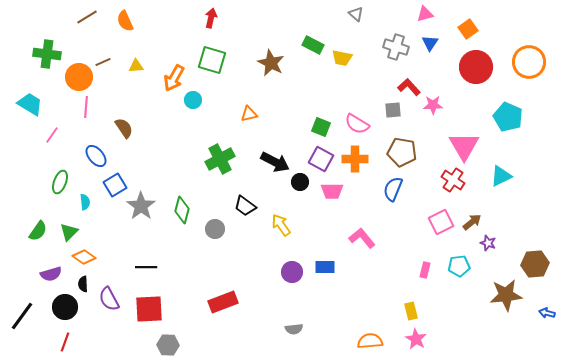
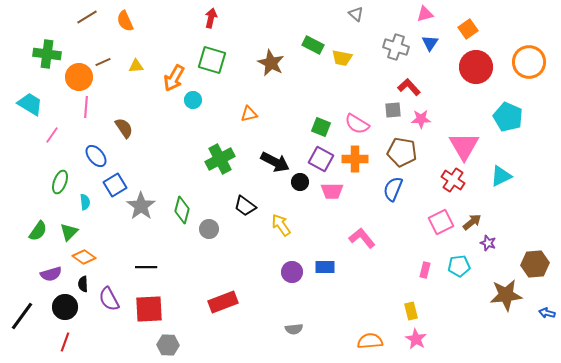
pink star at (433, 105): moved 12 px left, 14 px down
gray circle at (215, 229): moved 6 px left
